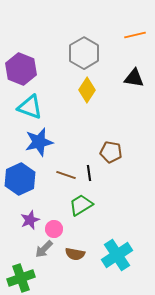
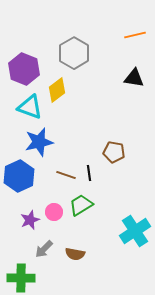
gray hexagon: moved 10 px left
purple hexagon: moved 3 px right
yellow diamond: moved 30 px left; rotated 20 degrees clockwise
brown pentagon: moved 3 px right
blue hexagon: moved 1 px left, 3 px up
pink circle: moved 17 px up
cyan cross: moved 18 px right, 24 px up
green cross: rotated 20 degrees clockwise
